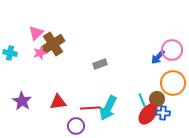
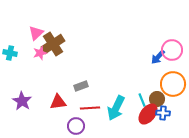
gray rectangle: moved 19 px left, 22 px down
orange circle: moved 1 px down
cyan arrow: moved 8 px right
